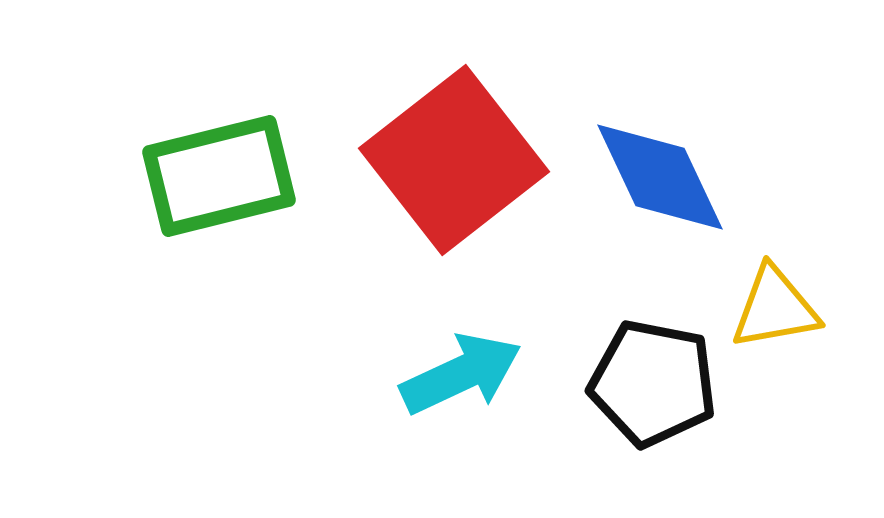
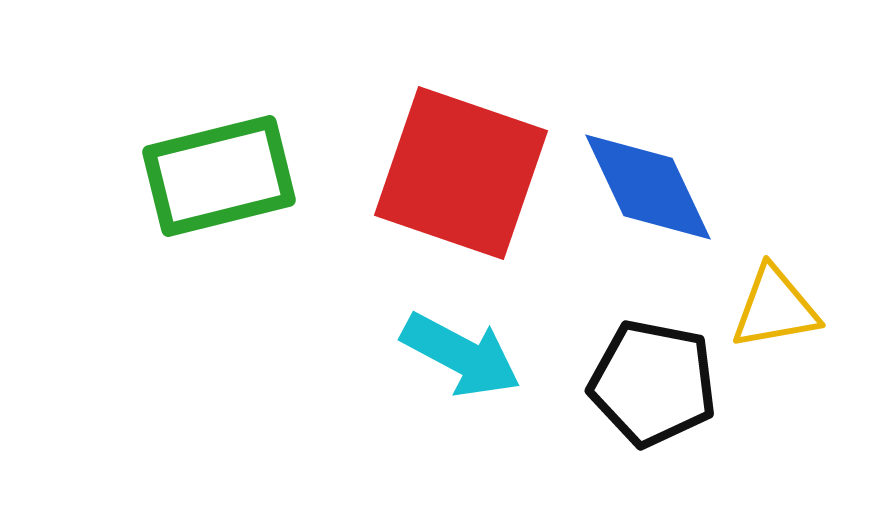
red square: moved 7 px right, 13 px down; rotated 33 degrees counterclockwise
blue diamond: moved 12 px left, 10 px down
cyan arrow: moved 19 px up; rotated 53 degrees clockwise
